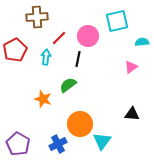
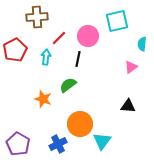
cyan semicircle: moved 2 px down; rotated 80 degrees counterclockwise
black triangle: moved 4 px left, 8 px up
